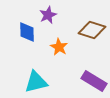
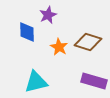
brown diamond: moved 4 px left, 12 px down
purple rectangle: rotated 15 degrees counterclockwise
